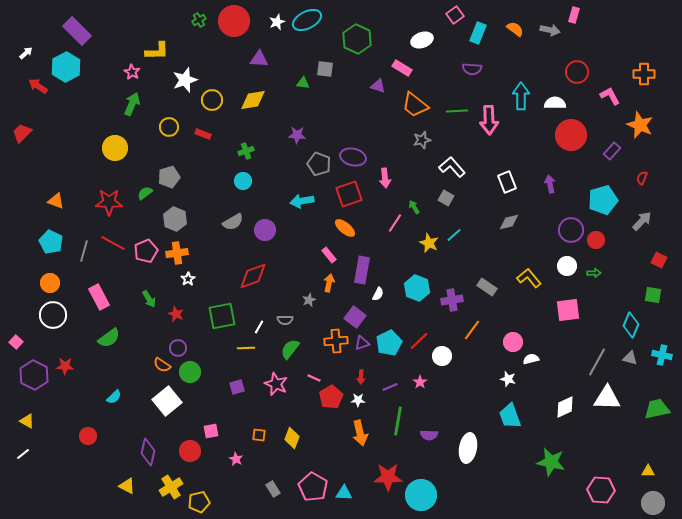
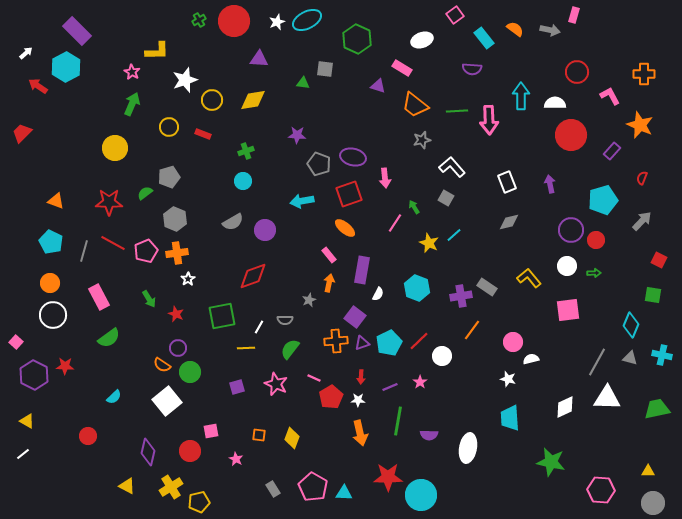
cyan rectangle at (478, 33): moved 6 px right, 5 px down; rotated 60 degrees counterclockwise
purple cross at (452, 300): moved 9 px right, 4 px up
cyan trapezoid at (510, 416): moved 2 px down; rotated 16 degrees clockwise
